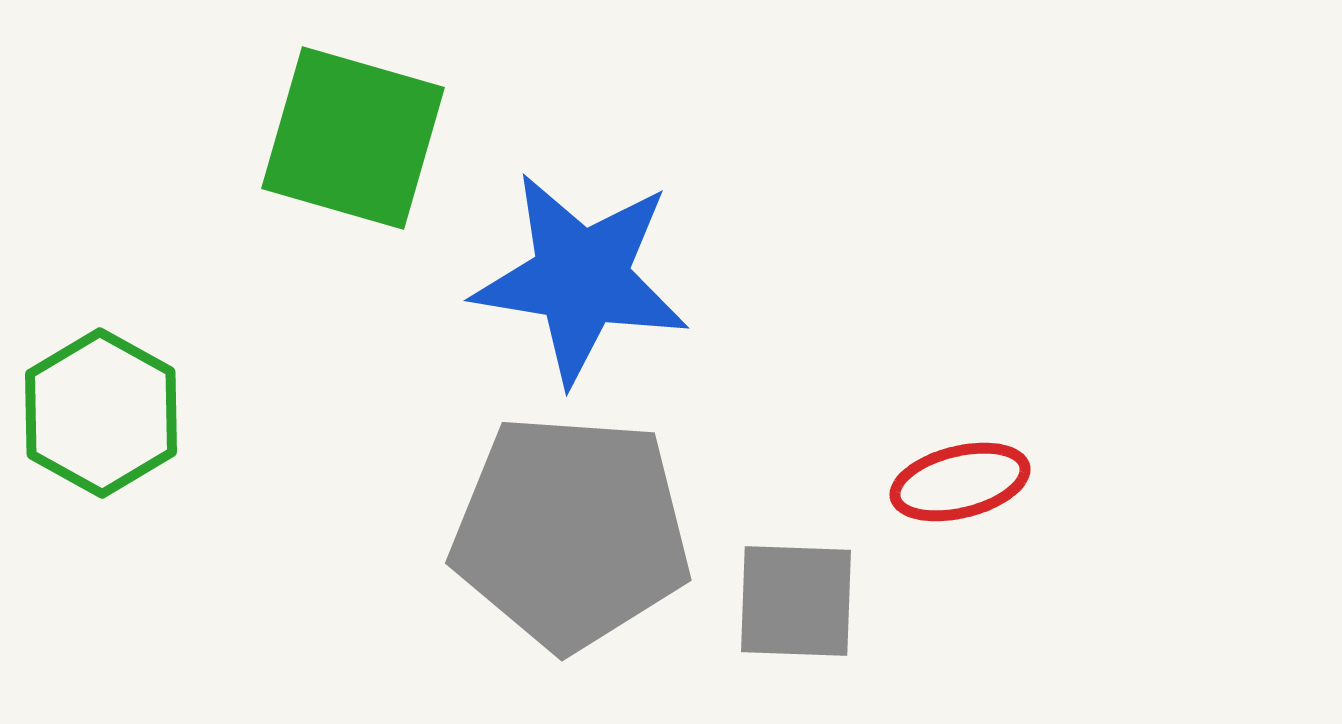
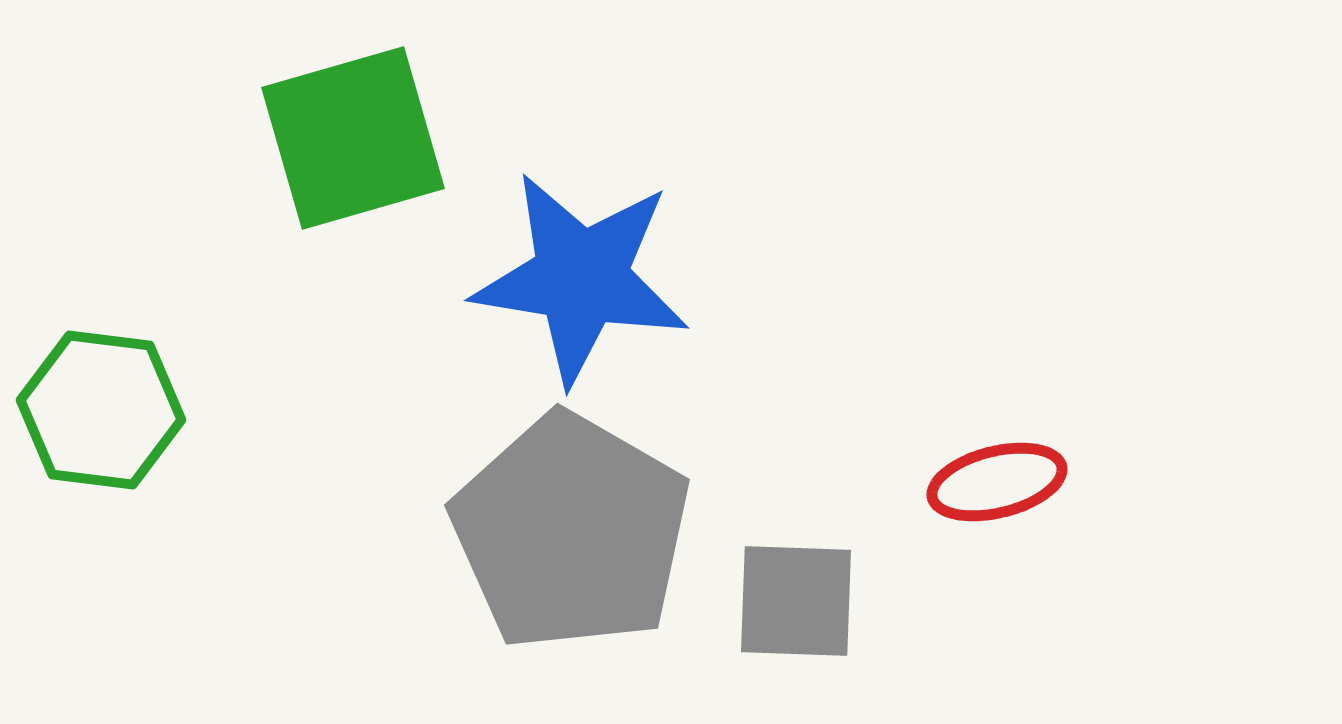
green square: rotated 32 degrees counterclockwise
green hexagon: moved 3 px up; rotated 22 degrees counterclockwise
red ellipse: moved 37 px right
gray pentagon: rotated 26 degrees clockwise
